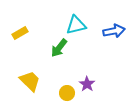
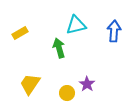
blue arrow: rotated 75 degrees counterclockwise
green arrow: rotated 126 degrees clockwise
yellow trapezoid: moved 3 px down; rotated 100 degrees counterclockwise
